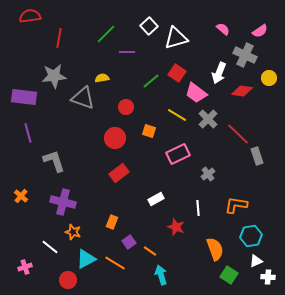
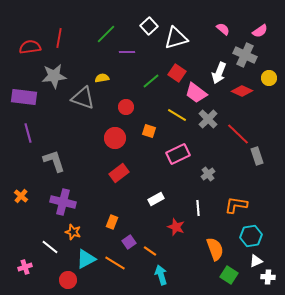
red semicircle at (30, 16): moved 31 px down
red diamond at (242, 91): rotated 15 degrees clockwise
